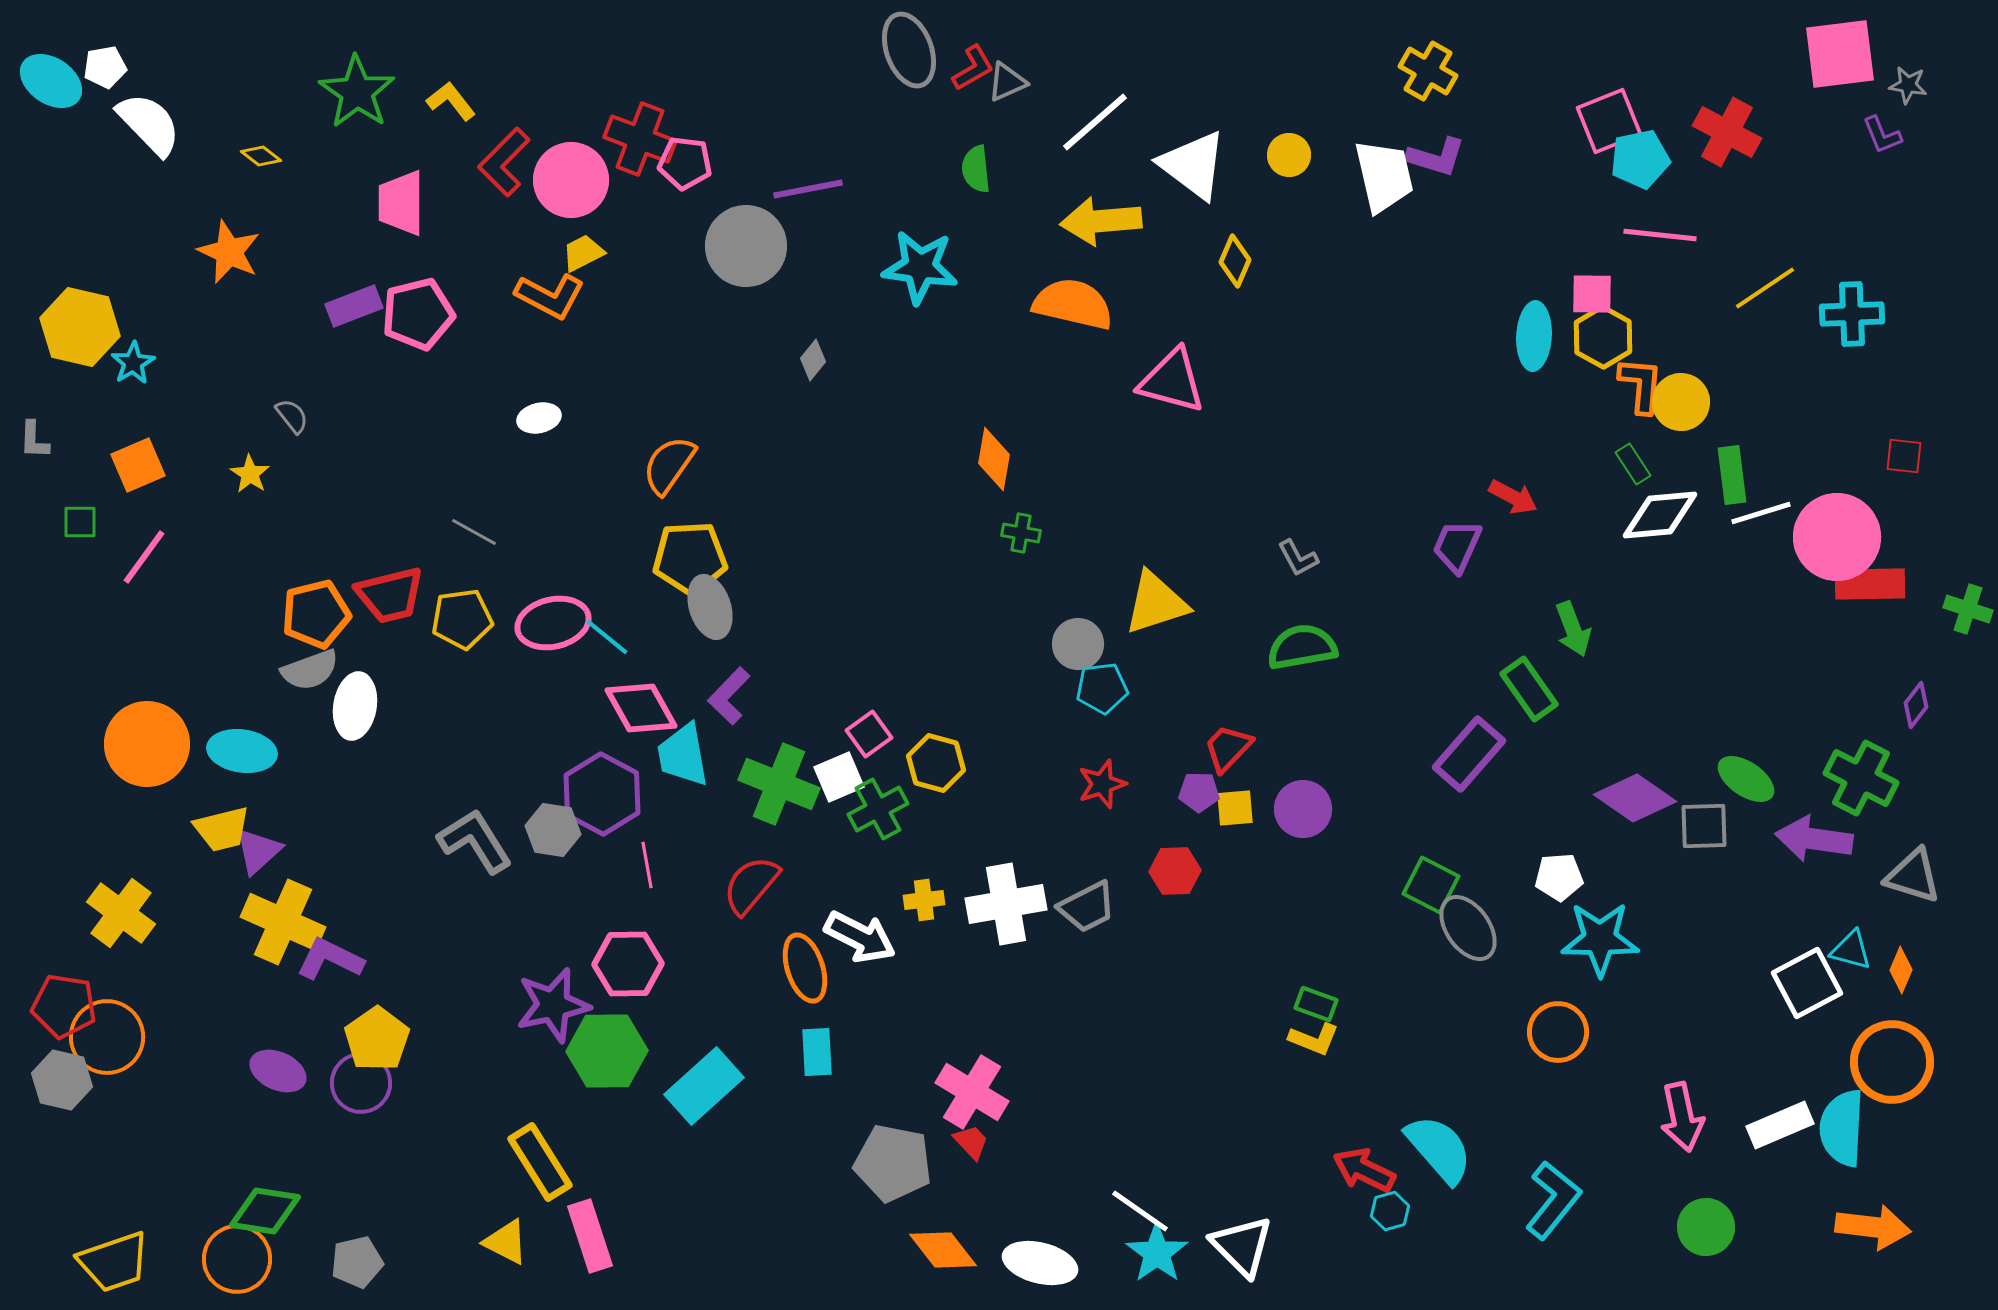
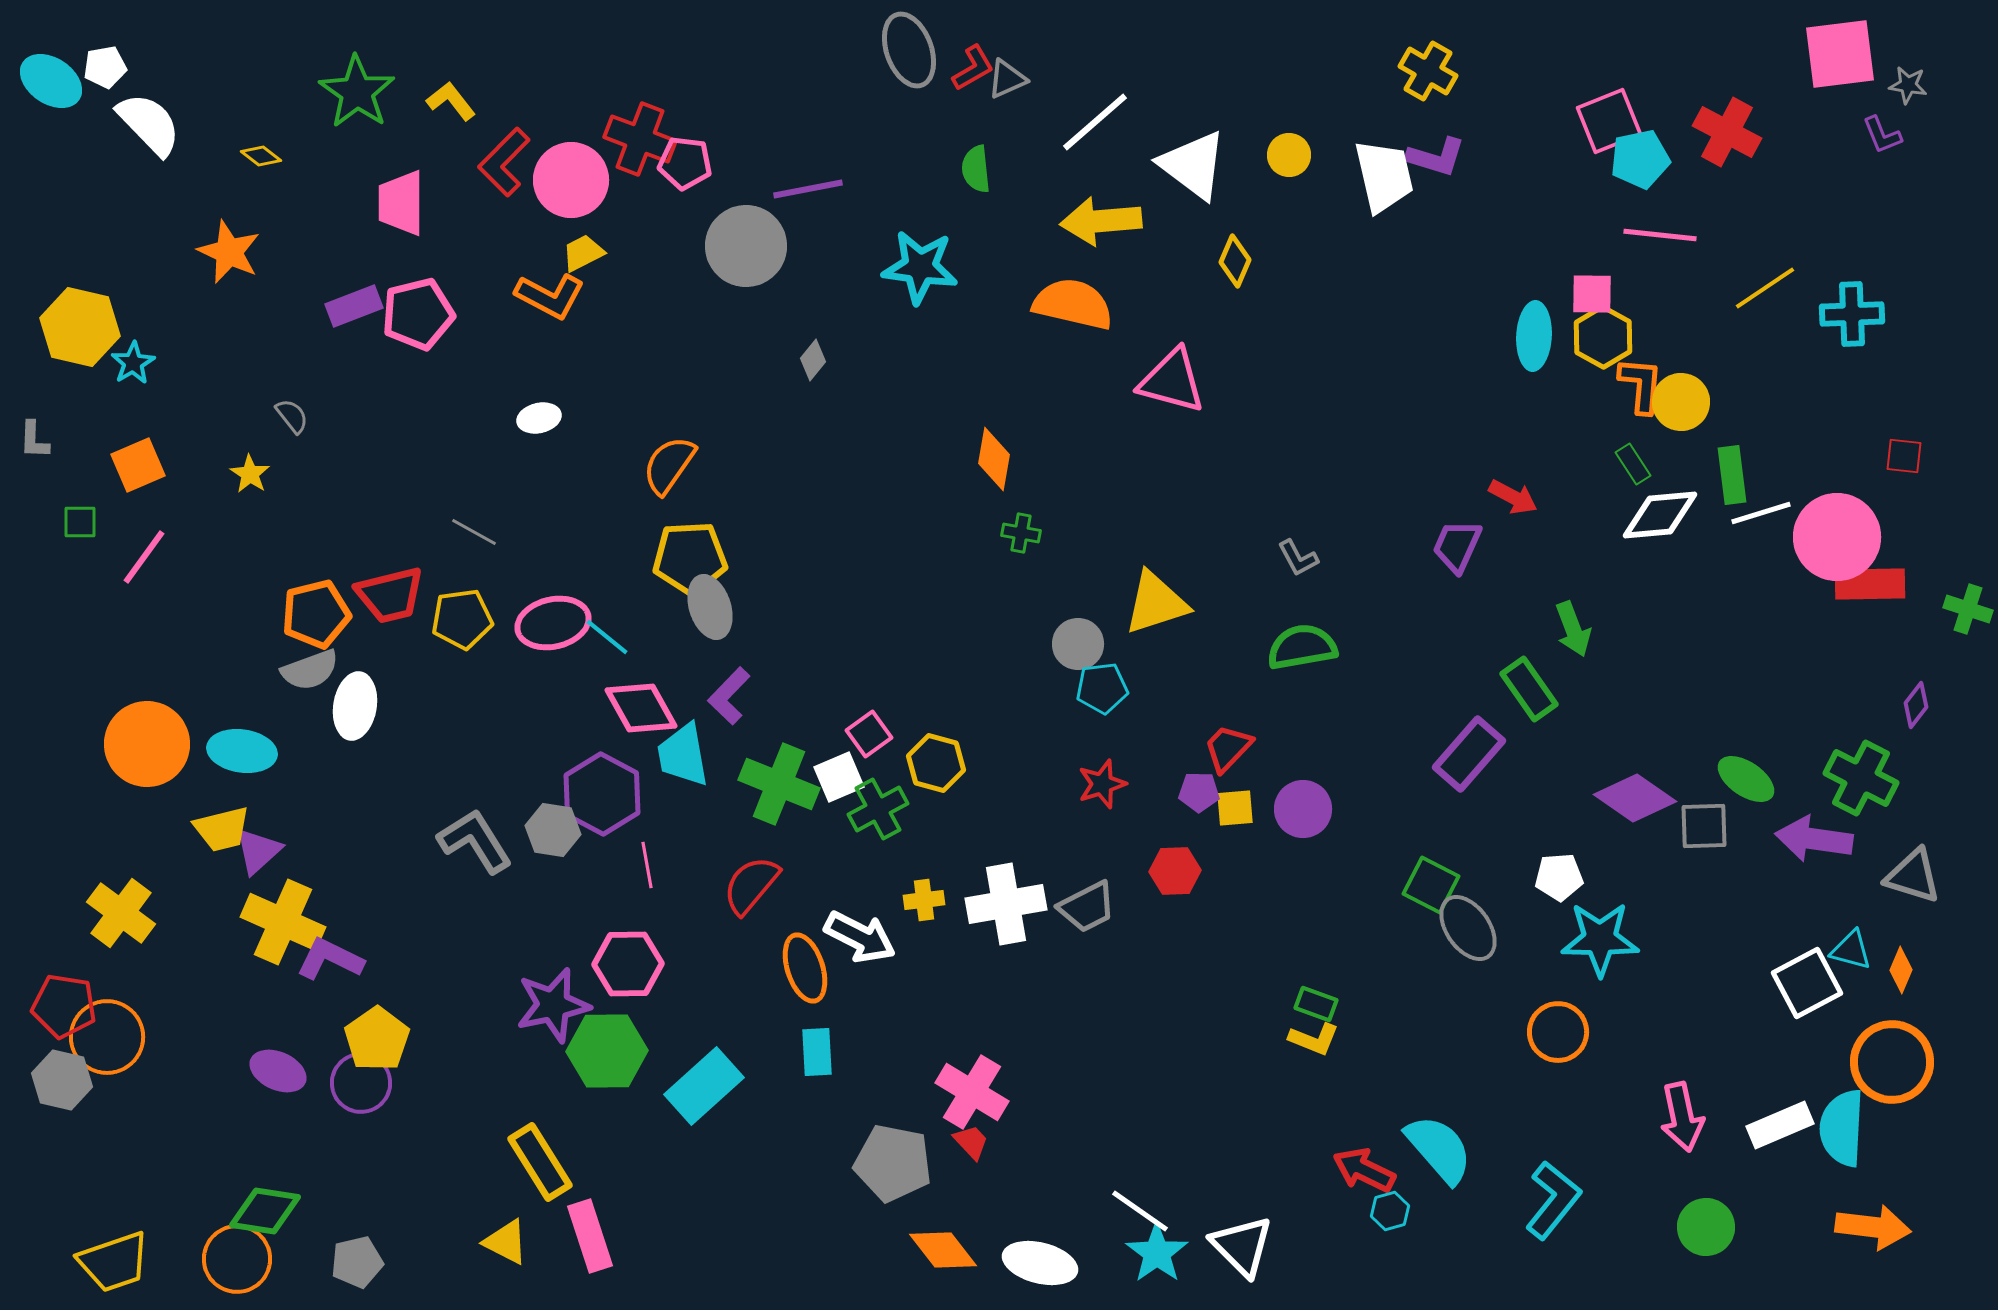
gray triangle at (1007, 82): moved 3 px up
